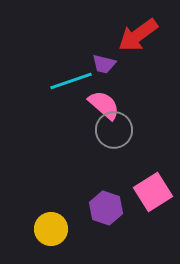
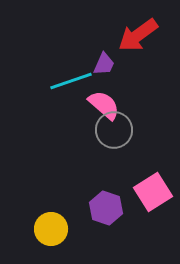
purple trapezoid: rotated 80 degrees counterclockwise
